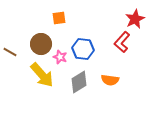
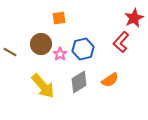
red star: moved 1 px left, 1 px up
red L-shape: moved 1 px left
blue hexagon: rotated 20 degrees counterclockwise
pink star: moved 3 px up; rotated 16 degrees clockwise
yellow arrow: moved 1 px right, 11 px down
orange semicircle: rotated 42 degrees counterclockwise
